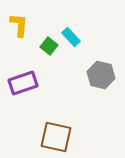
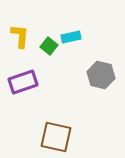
yellow L-shape: moved 1 px right, 11 px down
cyan rectangle: rotated 60 degrees counterclockwise
purple rectangle: moved 1 px up
